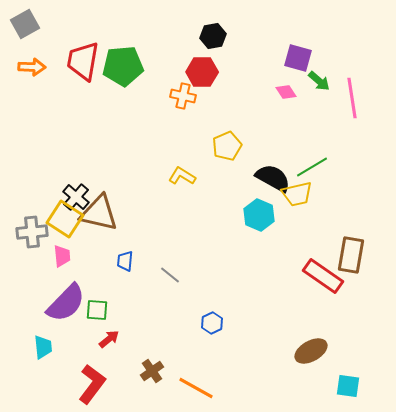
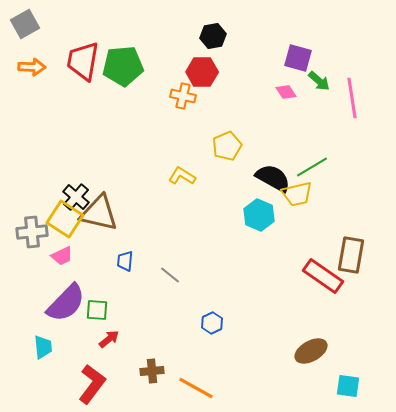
pink trapezoid: rotated 70 degrees clockwise
brown cross: rotated 30 degrees clockwise
